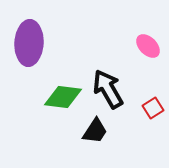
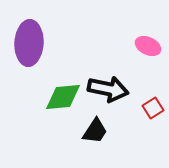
pink ellipse: rotated 20 degrees counterclockwise
black arrow: rotated 132 degrees clockwise
green diamond: rotated 12 degrees counterclockwise
